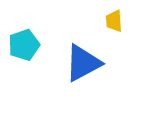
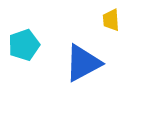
yellow trapezoid: moved 3 px left, 1 px up
